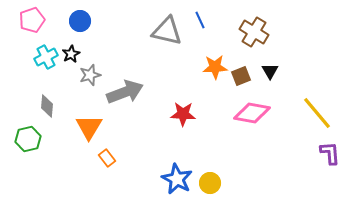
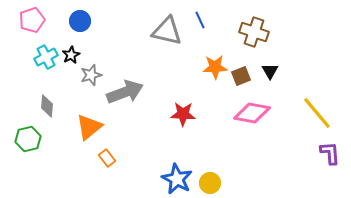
brown cross: rotated 12 degrees counterclockwise
black star: moved 1 px down
gray star: moved 1 px right
orange triangle: rotated 20 degrees clockwise
